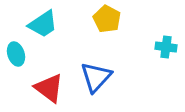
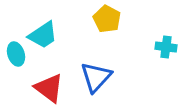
cyan trapezoid: moved 11 px down
